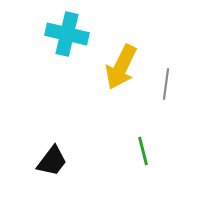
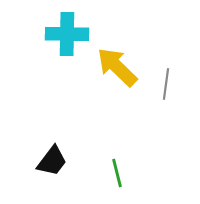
cyan cross: rotated 12 degrees counterclockwise
yellow arrow: moved 4 px left; rotated 108 degrees clockwise
green line: moved 26 px left, 22 px down
